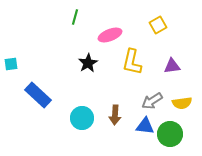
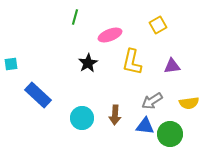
yellow semicircle: moved 7 px right
